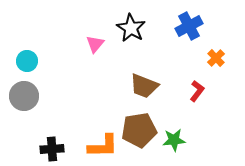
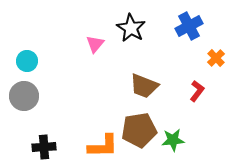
green star: moved 1 px left
black cross: moved 8 px left, 2 px up
